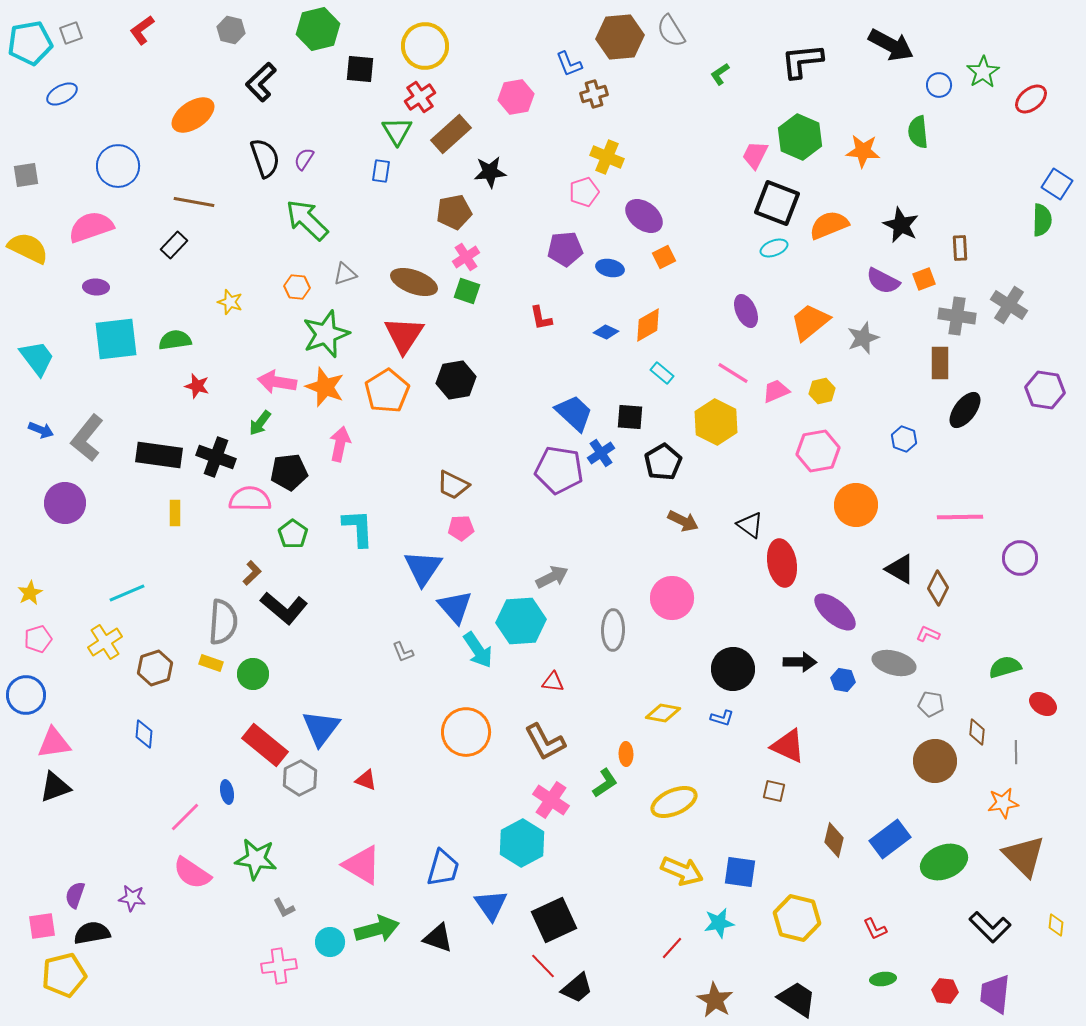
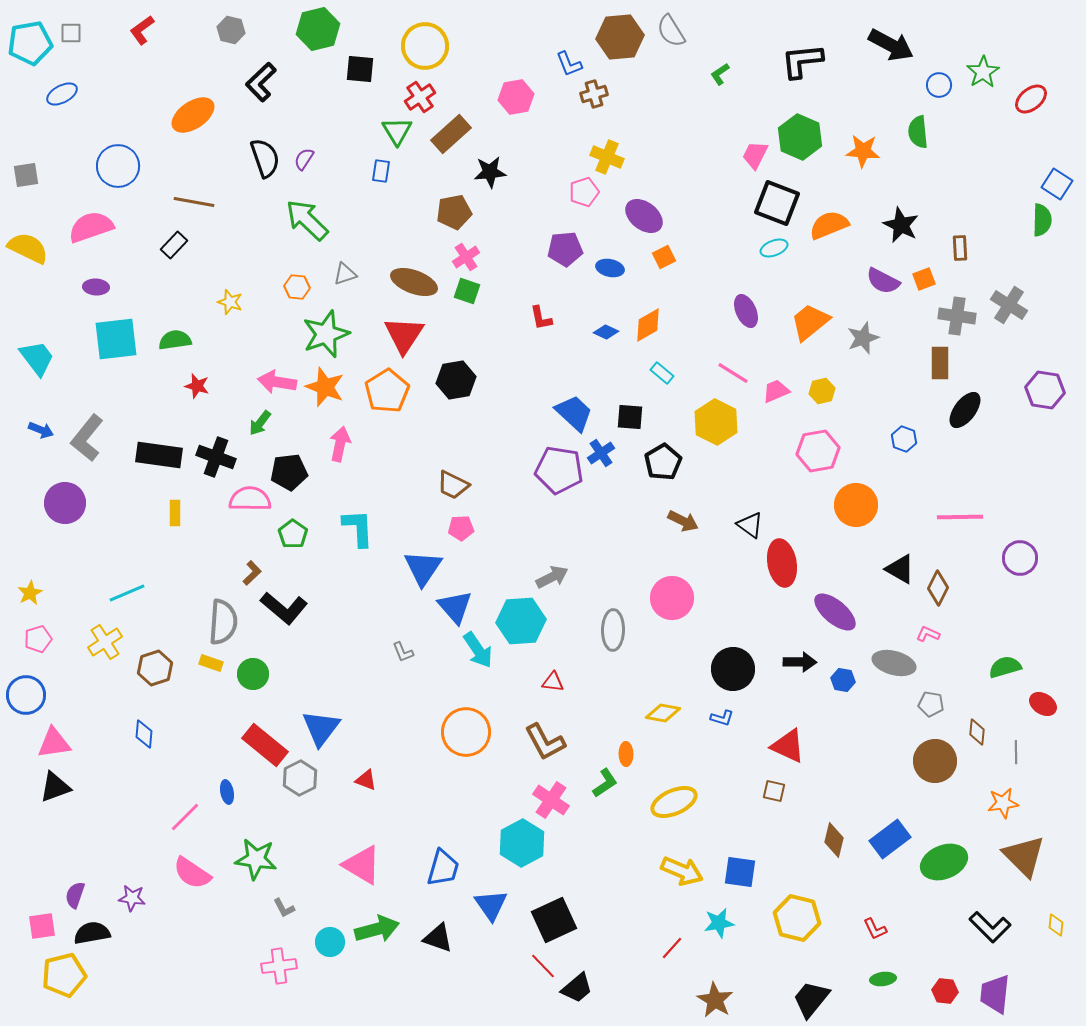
gray square at (71, 33): rotated 20 degrees clockwise
black trapezoid at (797, 999): moved 14 px right; rotated 84 degrees counterclockwise
